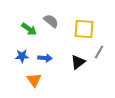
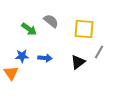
orange triangle: moved 23 px left, 7 px up
